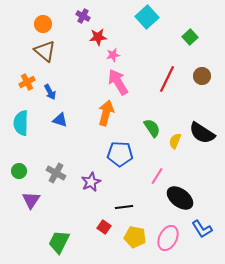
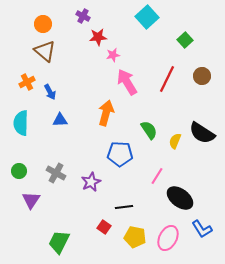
green square: moved 5 px left, 3 px down
pink arrow: moved 9 px right
blue triangle: rotated 21 degrees counterclockwise
green semicircle: moved 3 px left, 2 px down
